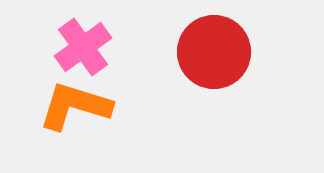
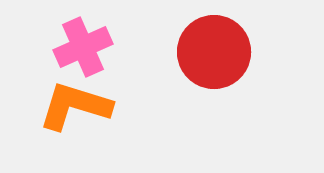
pink cross: rotated 12 degrees clockwise
